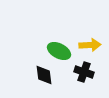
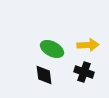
yellow arrow: moved 2 px left
green ellipse: moved 7 px left, 2 px up
